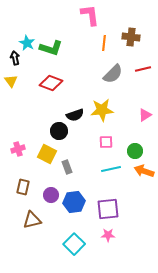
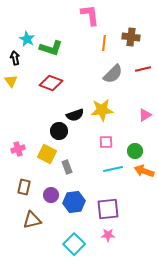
cyan star: moved 4 px up
cyan line: moved 2 px right
brown rectangle: moved 1 px right
